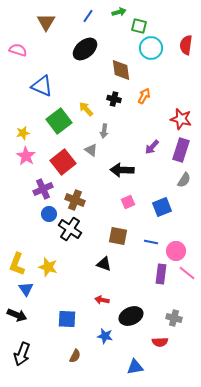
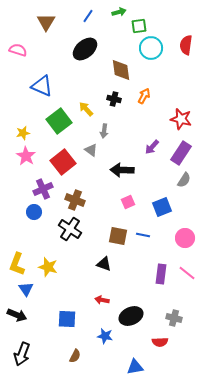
green square at (139, 26): rotated 21 degrees counterclockwise
purple rectangle at (181, 150): moved 3 px down; rotated 15 degrees clockwise
blue circle at (49, 214): moved 15 px left, 2 px up
blue line at (151, 242): moved 8 px left, 7 px up
pink circle at (176, 251): moved 9 px right, 13 px up
